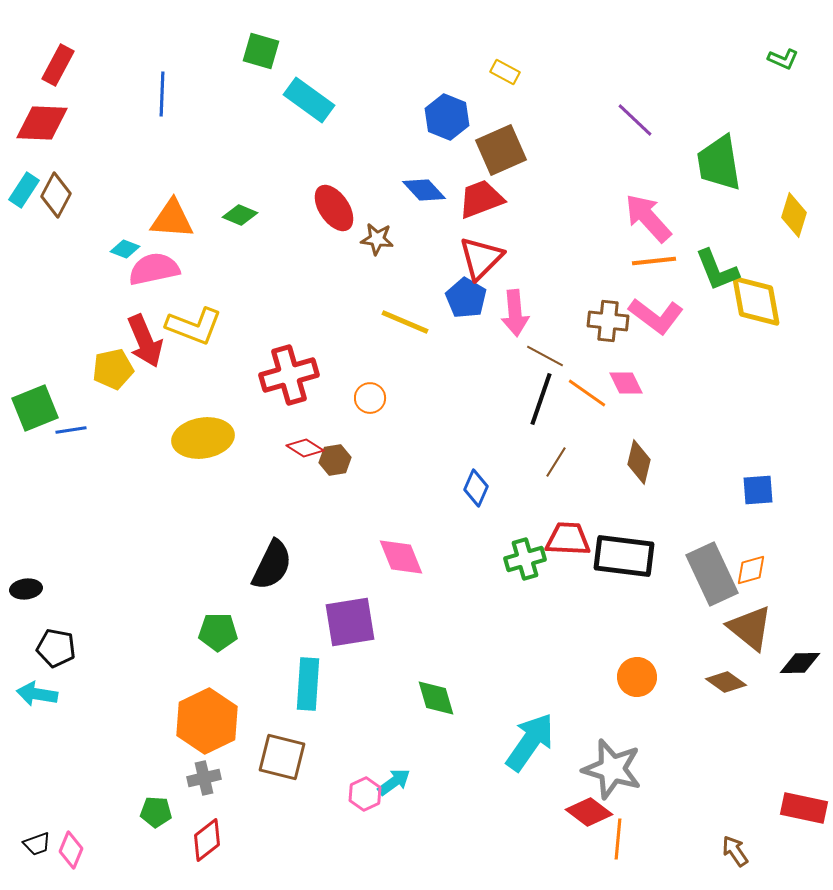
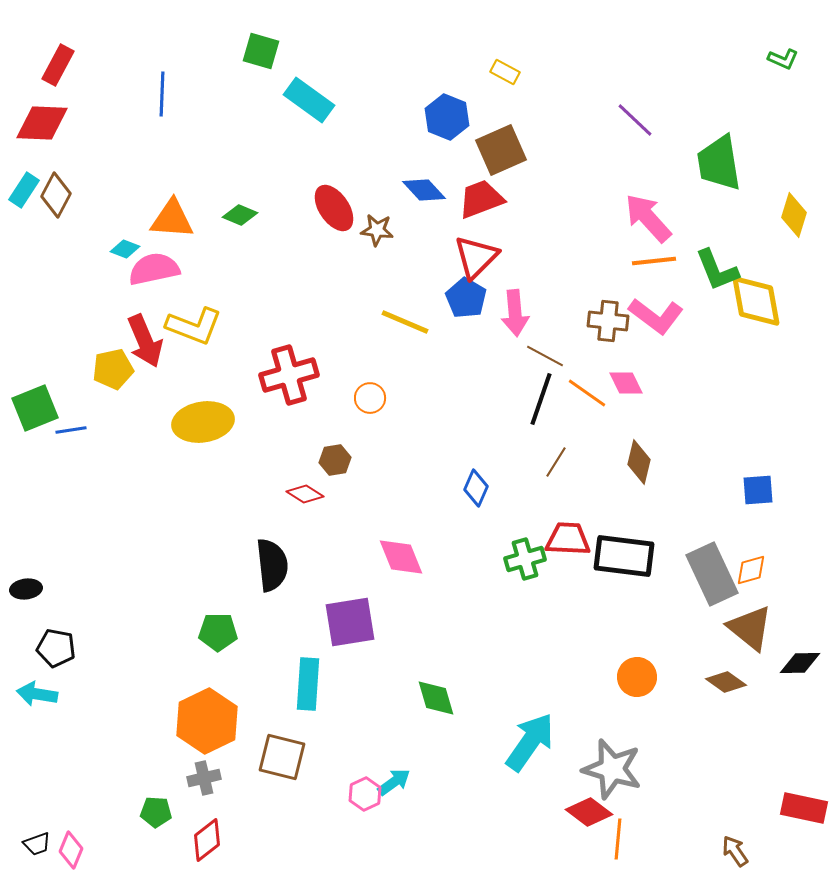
brown star at (377, 239): moved 9 px up
red triangle at (481, 258): moved 5 px left, 1 px up
yellow ellipse at (203, 438): moved 16 px up
red diamond at (305, 448): moved 46 px down
black semicircle at (272, 565): rotated 32 degrees counterclockwise
